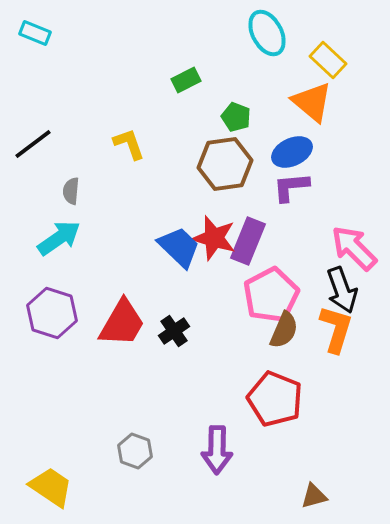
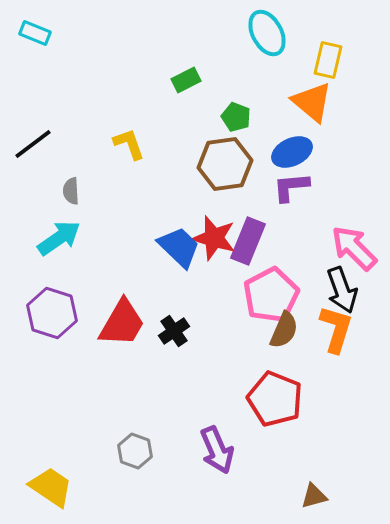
yellow rectangle: rotated 60 degrees clockwise
gray semicircle: rotated 8 degrees counterclockwise
purple arrow: rotated 24 degrees counterclockwise
